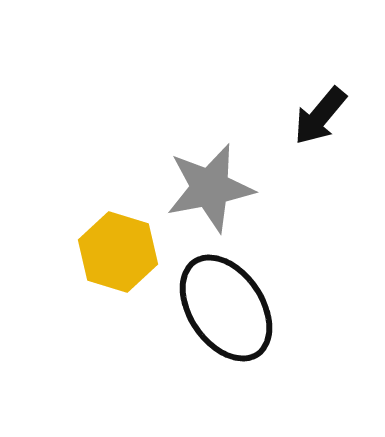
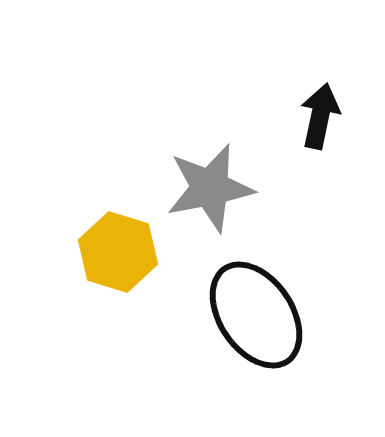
black arrow: rotated 152 degrees clockwise
black ellipse: moved 30 px right, 7 px down
